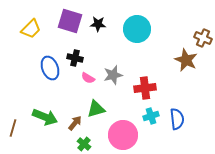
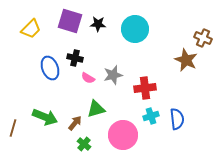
cyan circle: moved 2 px left
